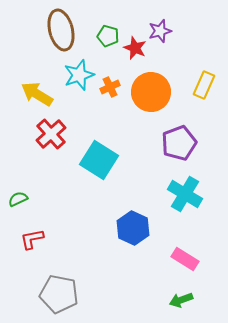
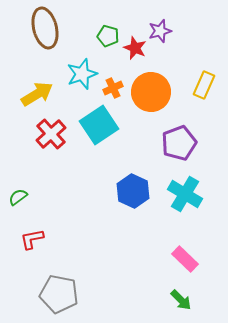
brown ellipse: moved 16 px left, 2 px up
cyan star: moved 3 px right, 1 px up
orange cross: moved 3 px right, 1 px down
yellow arrow: rotated 116 degrees clockwise
cyan square: moved 35 px up; rotated 24 degrees clockwise
green semicircle: moved 2 px up; rotated 12 degrees counterclockwise
blue hexagon: moved 37 px up
pink rectangle: rotated 12 degrees clockwise
green arrow: rotated 115 degrees counterclockwise
